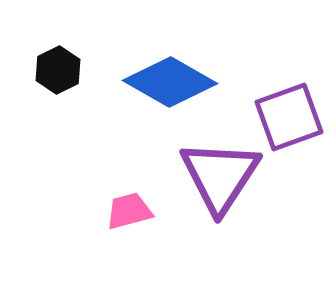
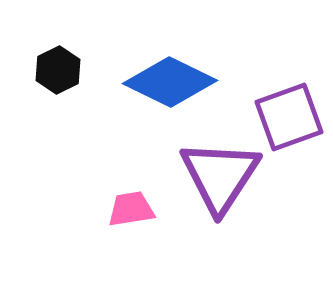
blue diamond: rotated 4 degrees counterclockwise
pink trapezoid: moved 2 px right, 2 px up; rotated 6 degrees clockwise
